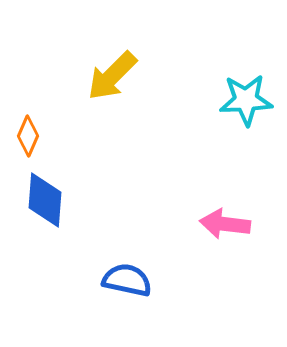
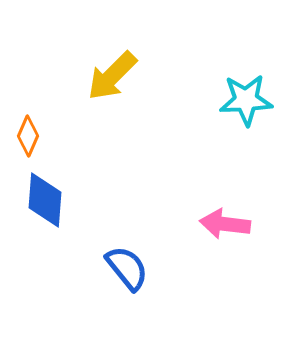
blue semicircle: moved 12 px up; rotated 39 degrees clockwise
